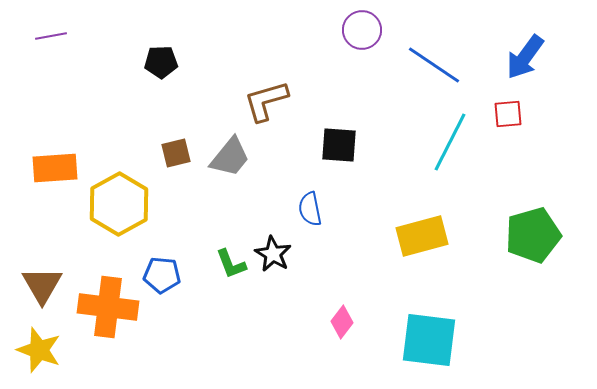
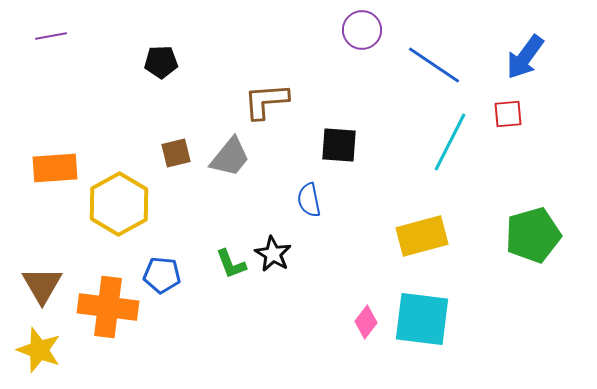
brown L-shape: rotated 12 degrees clockwise
blue semicircle: moved 1 px left, 9 px up
pink diamond: moved 24 px right
cyan square: moved 7 px left, 21 px up
